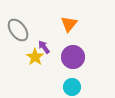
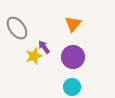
orange triangle: moved 4 px right
gray ellipse: moved 1 px left, 2 px up
yellow star: moved 1 px left, 1 px up; rotated 18 degrees clockwise
